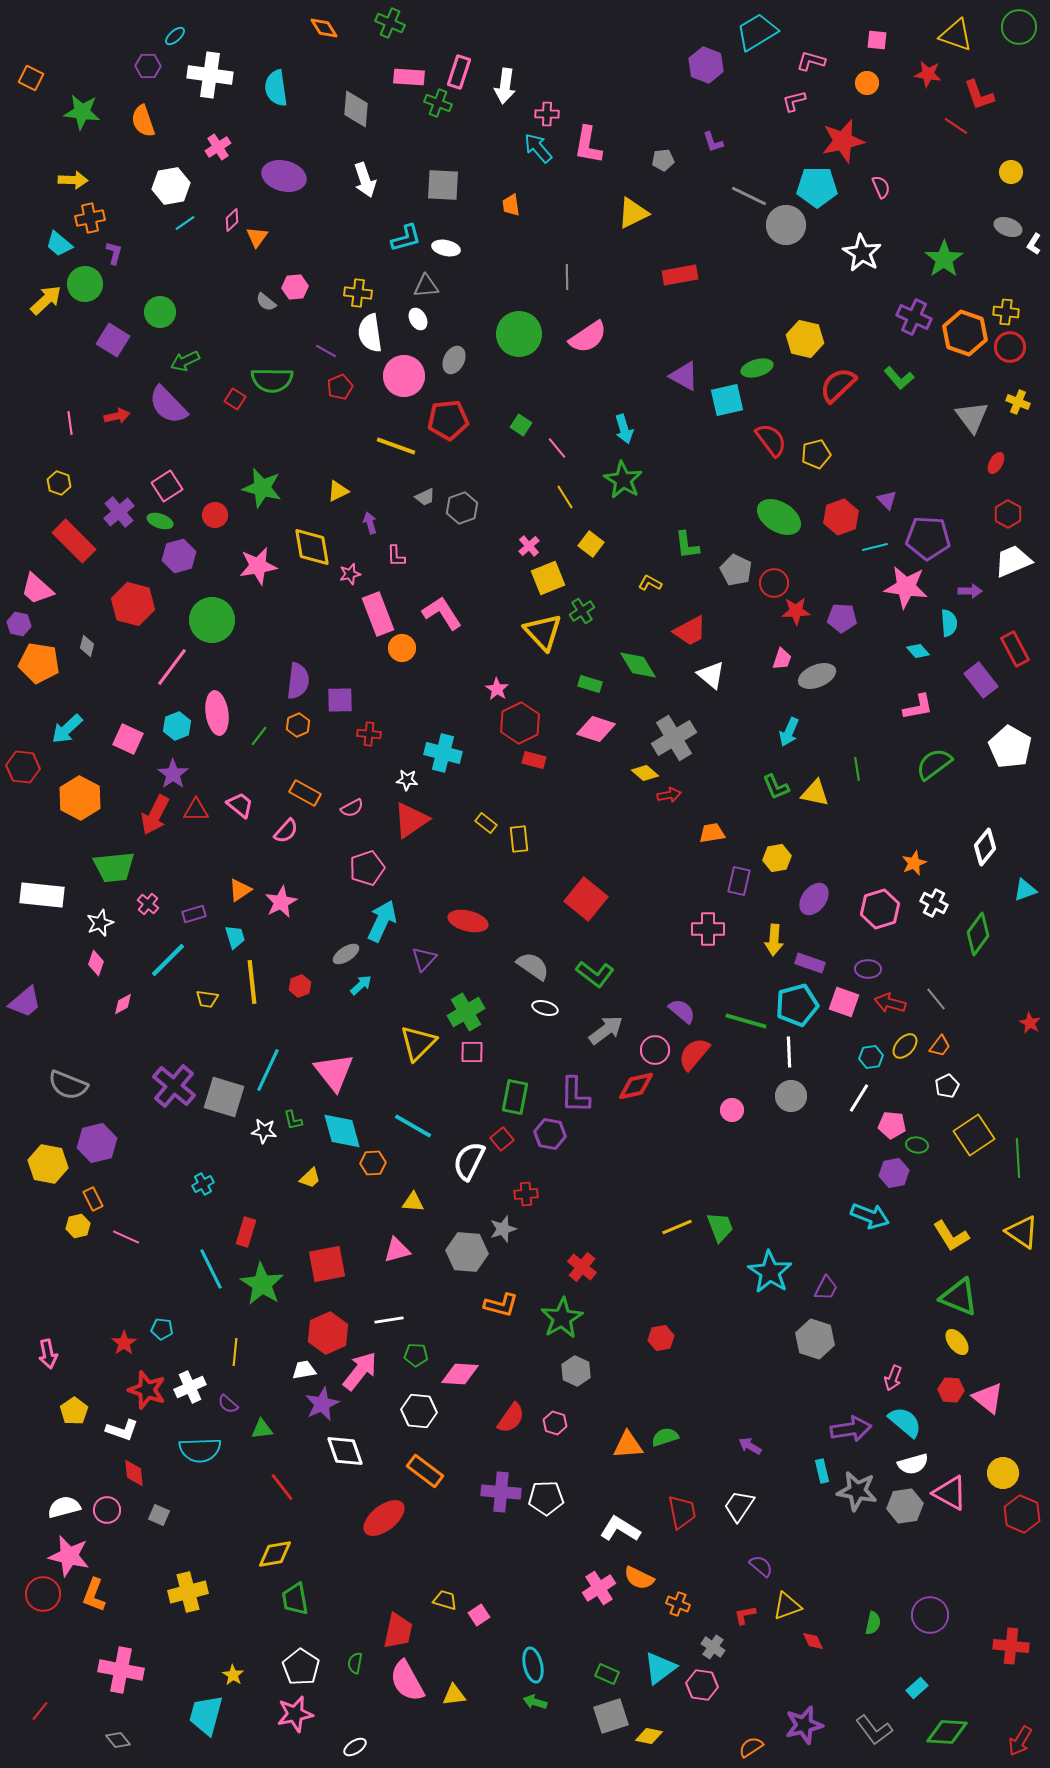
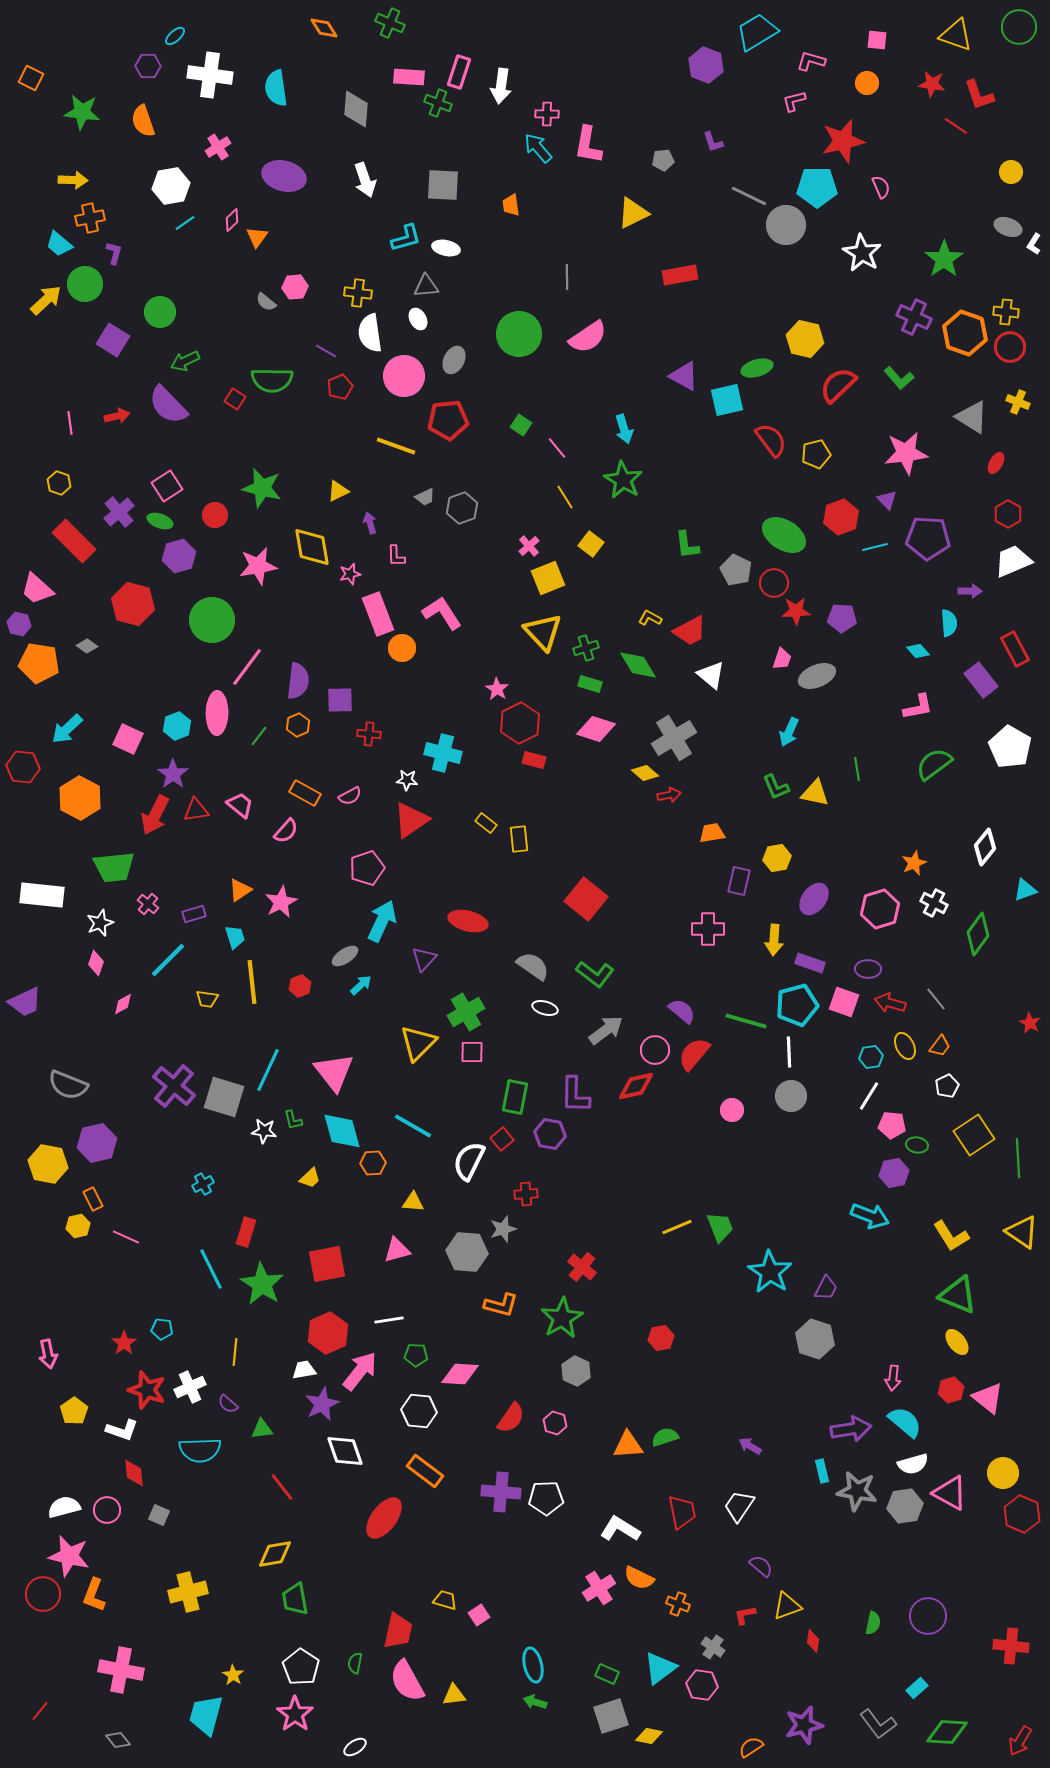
red star at (928, 74): moved 4 px right, 10 px down
white arrow at (505, 86): moved 4 px left
gray triangle at (972, 417): rotated 21 degrees counterclockwise
green ellipse at (779, 517): moved 5 px right, 18 px down
yellow L-shape at (650, 583): moved 35 px down
pink star at (906, 587): moved 134 px up; rotated 15 degrees counterclockwise
green cross at (582, 611): moved 4 px right, 37 px down; rotated 15 degrees clockwise
gray diamond at (87, 646): rotated 70 degrees counterclockwise
pink line at (172, 667): moved 75 px right
pink ellipse at (217, 713): rotated 9 degrees clockwise
pink semicircle at (352, 808): moved 2 px left, 12 px up
red triangle at (196, 810): rotated 8 degrees counterclockwise
gray ellipse at (346, 954): moved 1 px left, 2 px down
purple trapezoid at (25, 1002): rotated 15 degrees clockwise
yellow ellipse at (905, 1046): rotated 68 degrees counterclockwise
white line at (859, 1098): moved 10 px right, 2 px up
green triangle at (959, 1297): moved 1 px left, 2 px up
pink arrow at (893, 1378): rotated 15 degrees counterclockwise
red hexagon at (951, 1390): rotated 20 degrees counterclockwise
red ellipse at (384, 1518): rotated 15 degrees counterclockwise
purple circle at (930, 1615): moved 2 px left, 1 px down
red diamond at (813, 1641): rotated 35 degrees clockwise
pink star at (295, 1714): rotated 24 degrees counterclockwise
gray L-shape at (874, 1730): moved 4 px right, 6 px up
